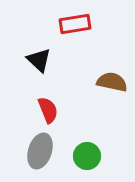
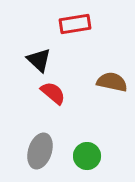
red semicircle: moved 5 px right, 17 px up; rotated 28 degrees counterclockwise
